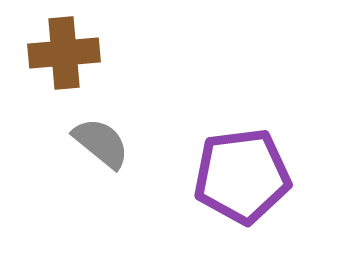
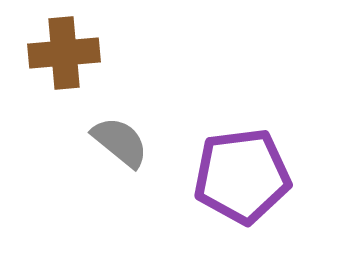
gray semicircle: moved 19 px right, 1 px up
